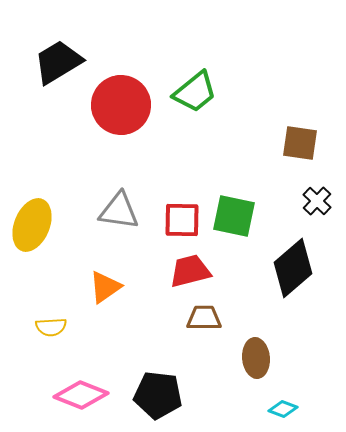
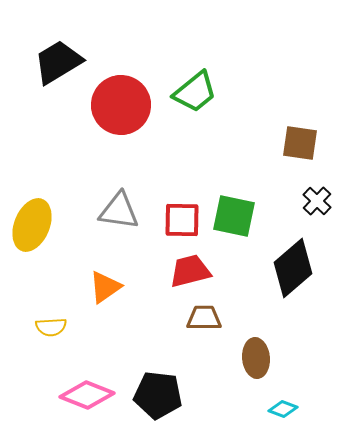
pink diamond: moved 6 px right
